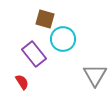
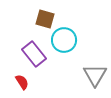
cyan circle: moved 1 px right, 1 px down
